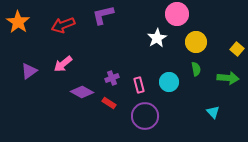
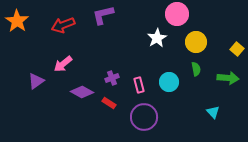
orange star: moved 1 px left, 1 px up
purple triangle: moved 7 px right, 10 px down
purple circle: moved 1 px left, 1 px down
